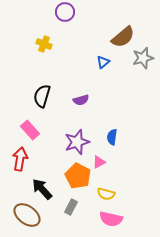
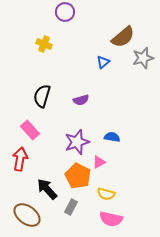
blue semicircle: rotated 91 degrees clockwise
black arrow: moved 5 px right
